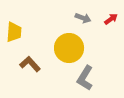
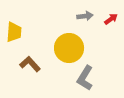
gray arrow: moved 2 px right, 2 px up; rotated 28 degrees counterclockwise
